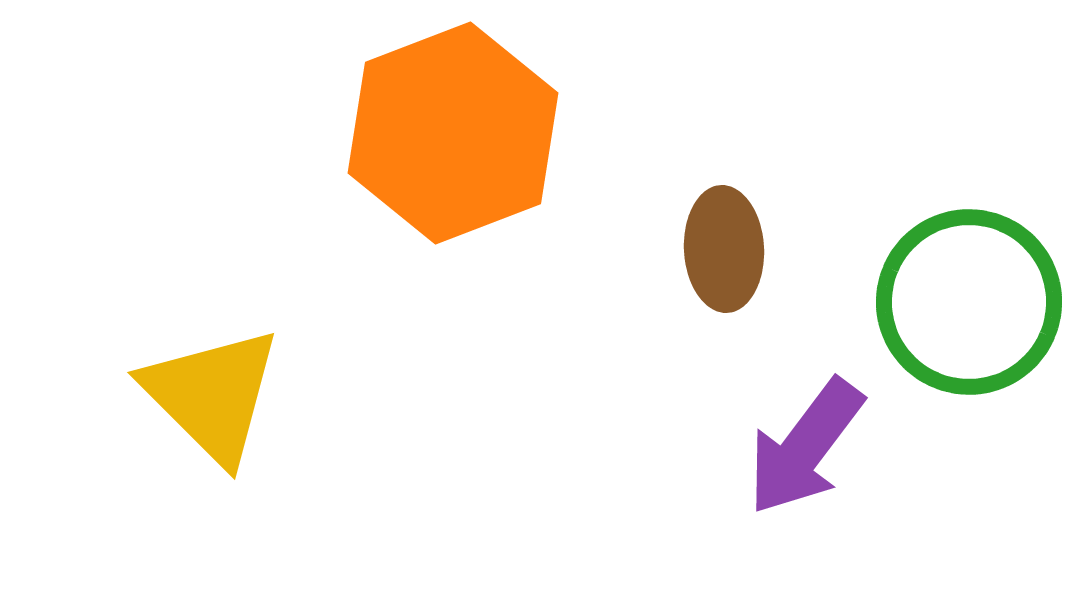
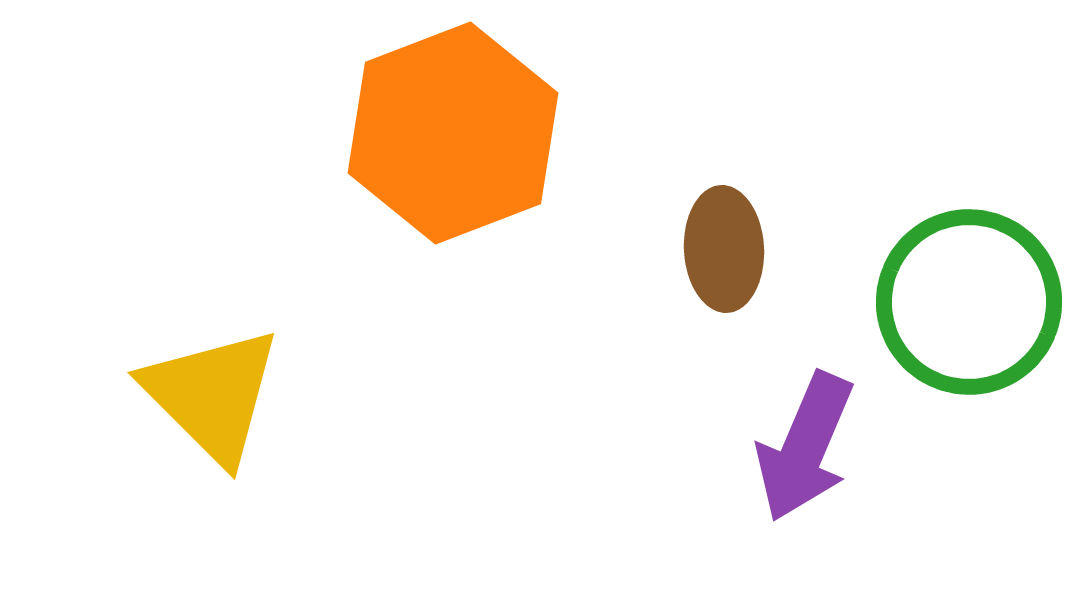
purple arrow: rotated 14 degrees counterclockwise
